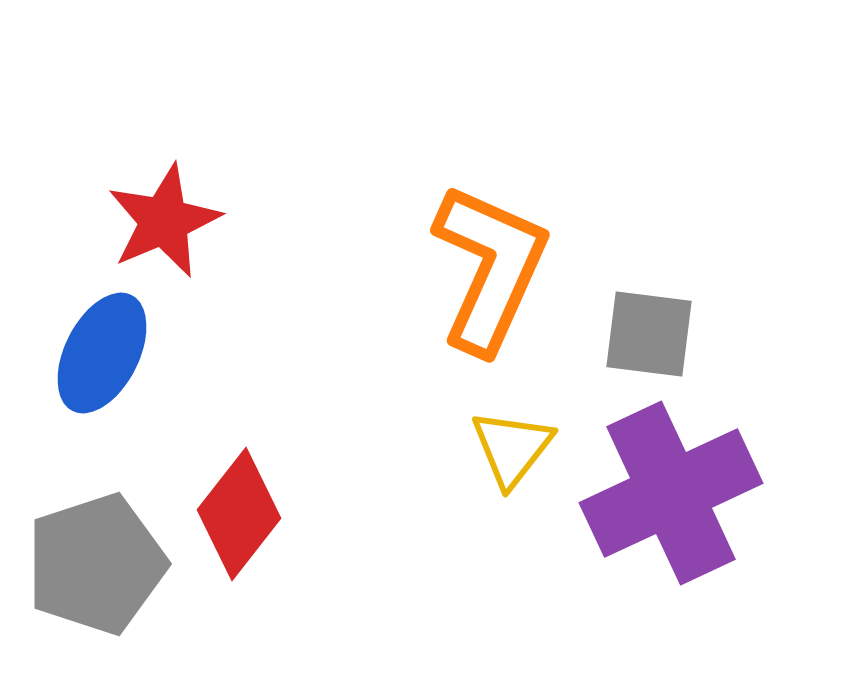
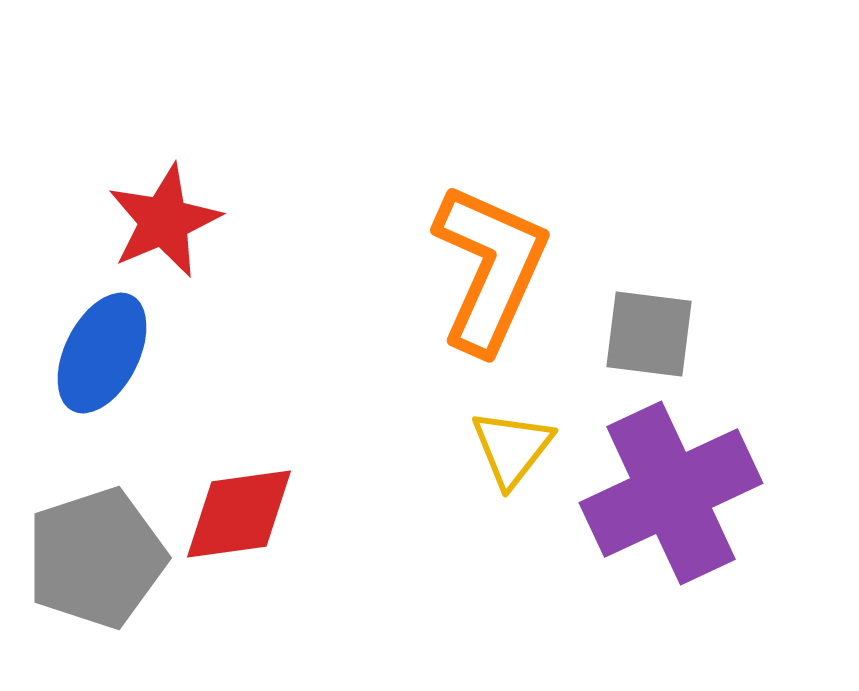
red diamond: rotated 44 degrees clockwise
gray pentagon: moved 6 px up
